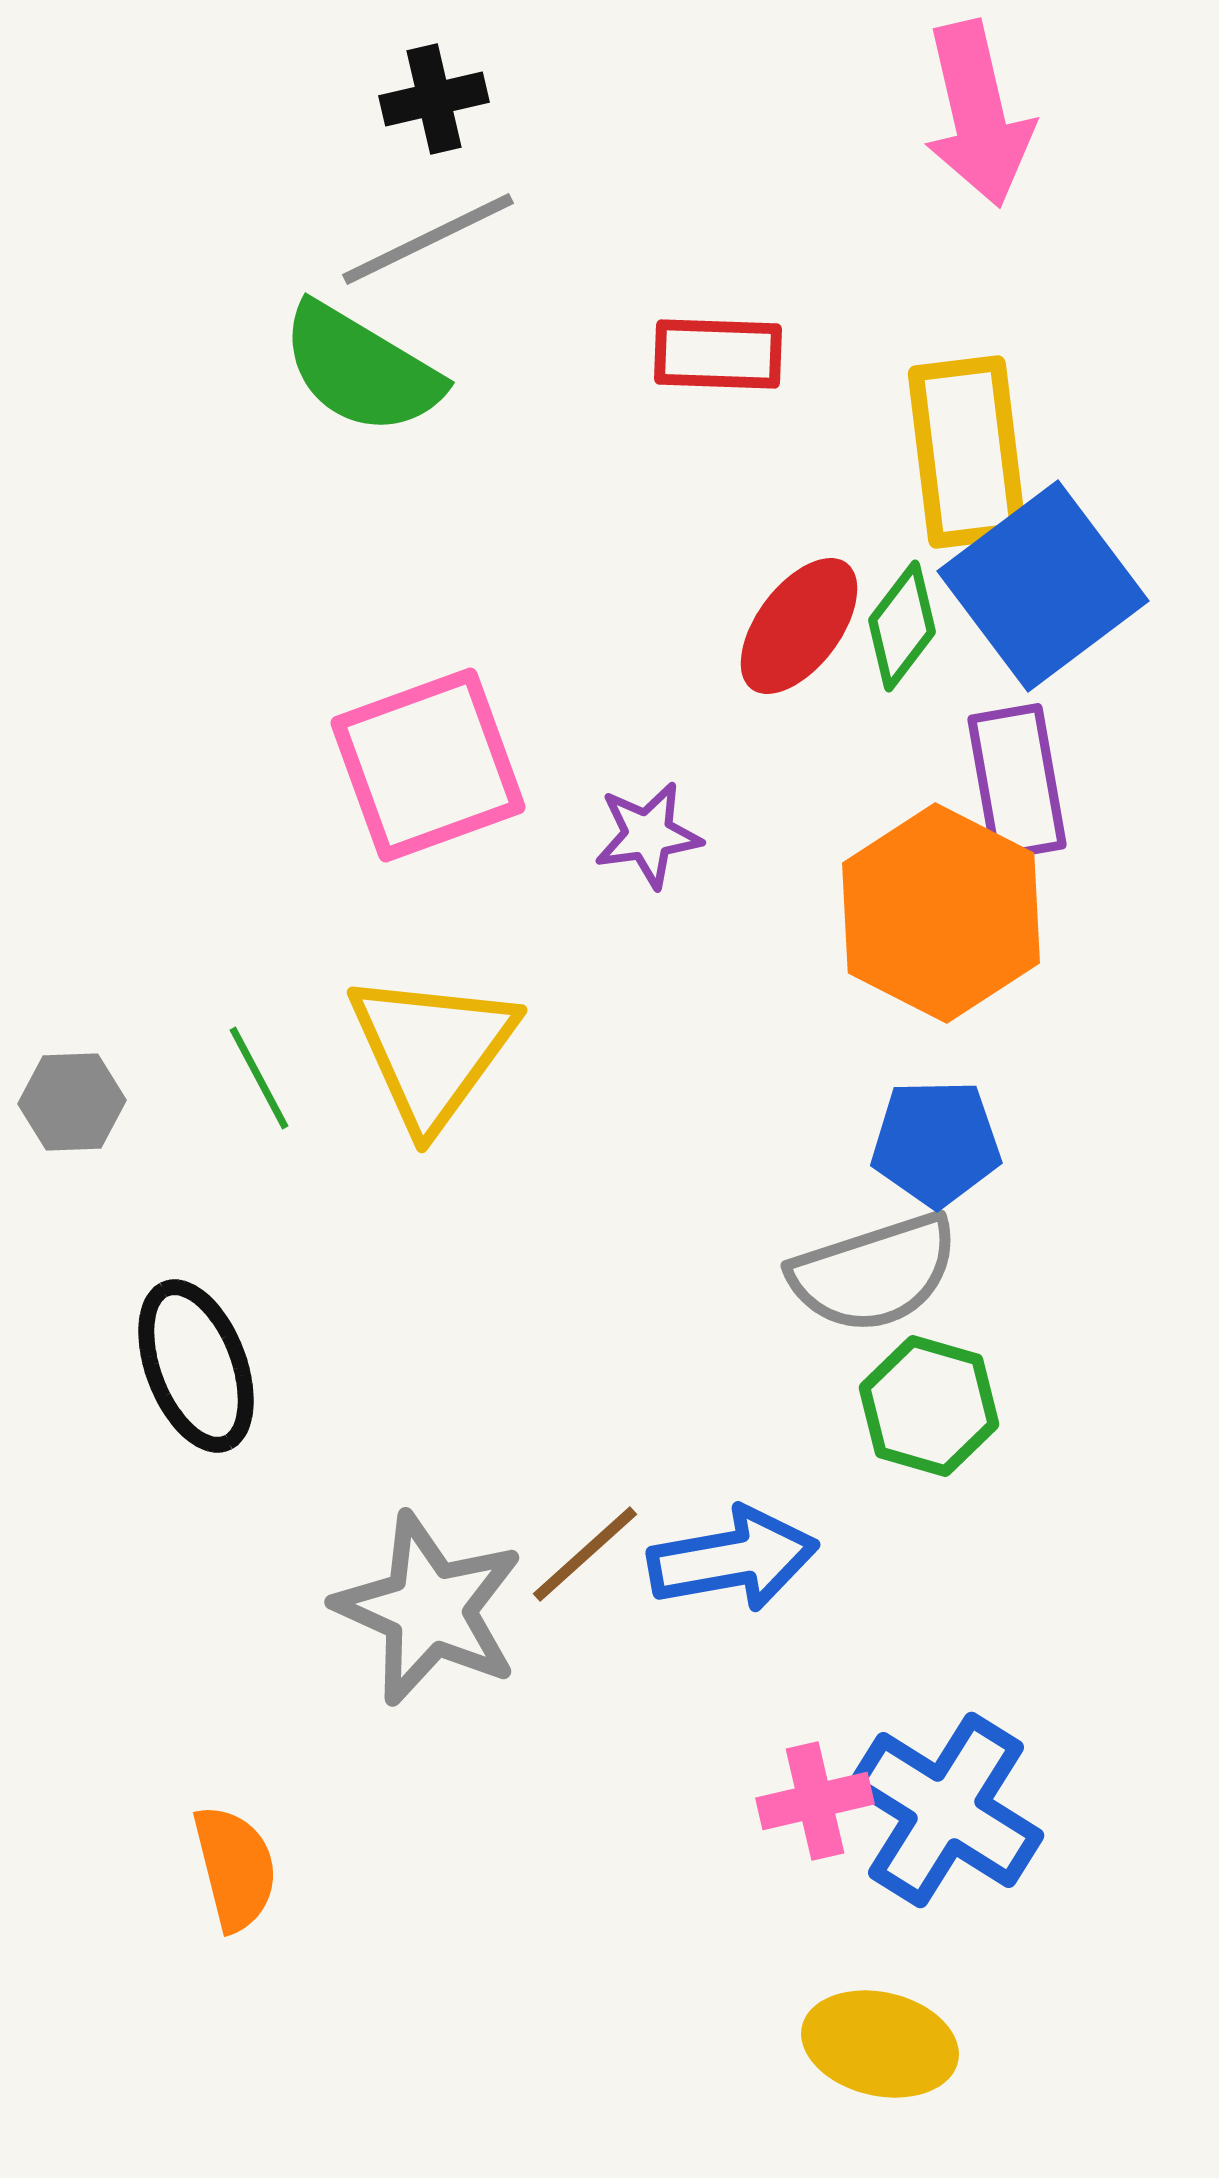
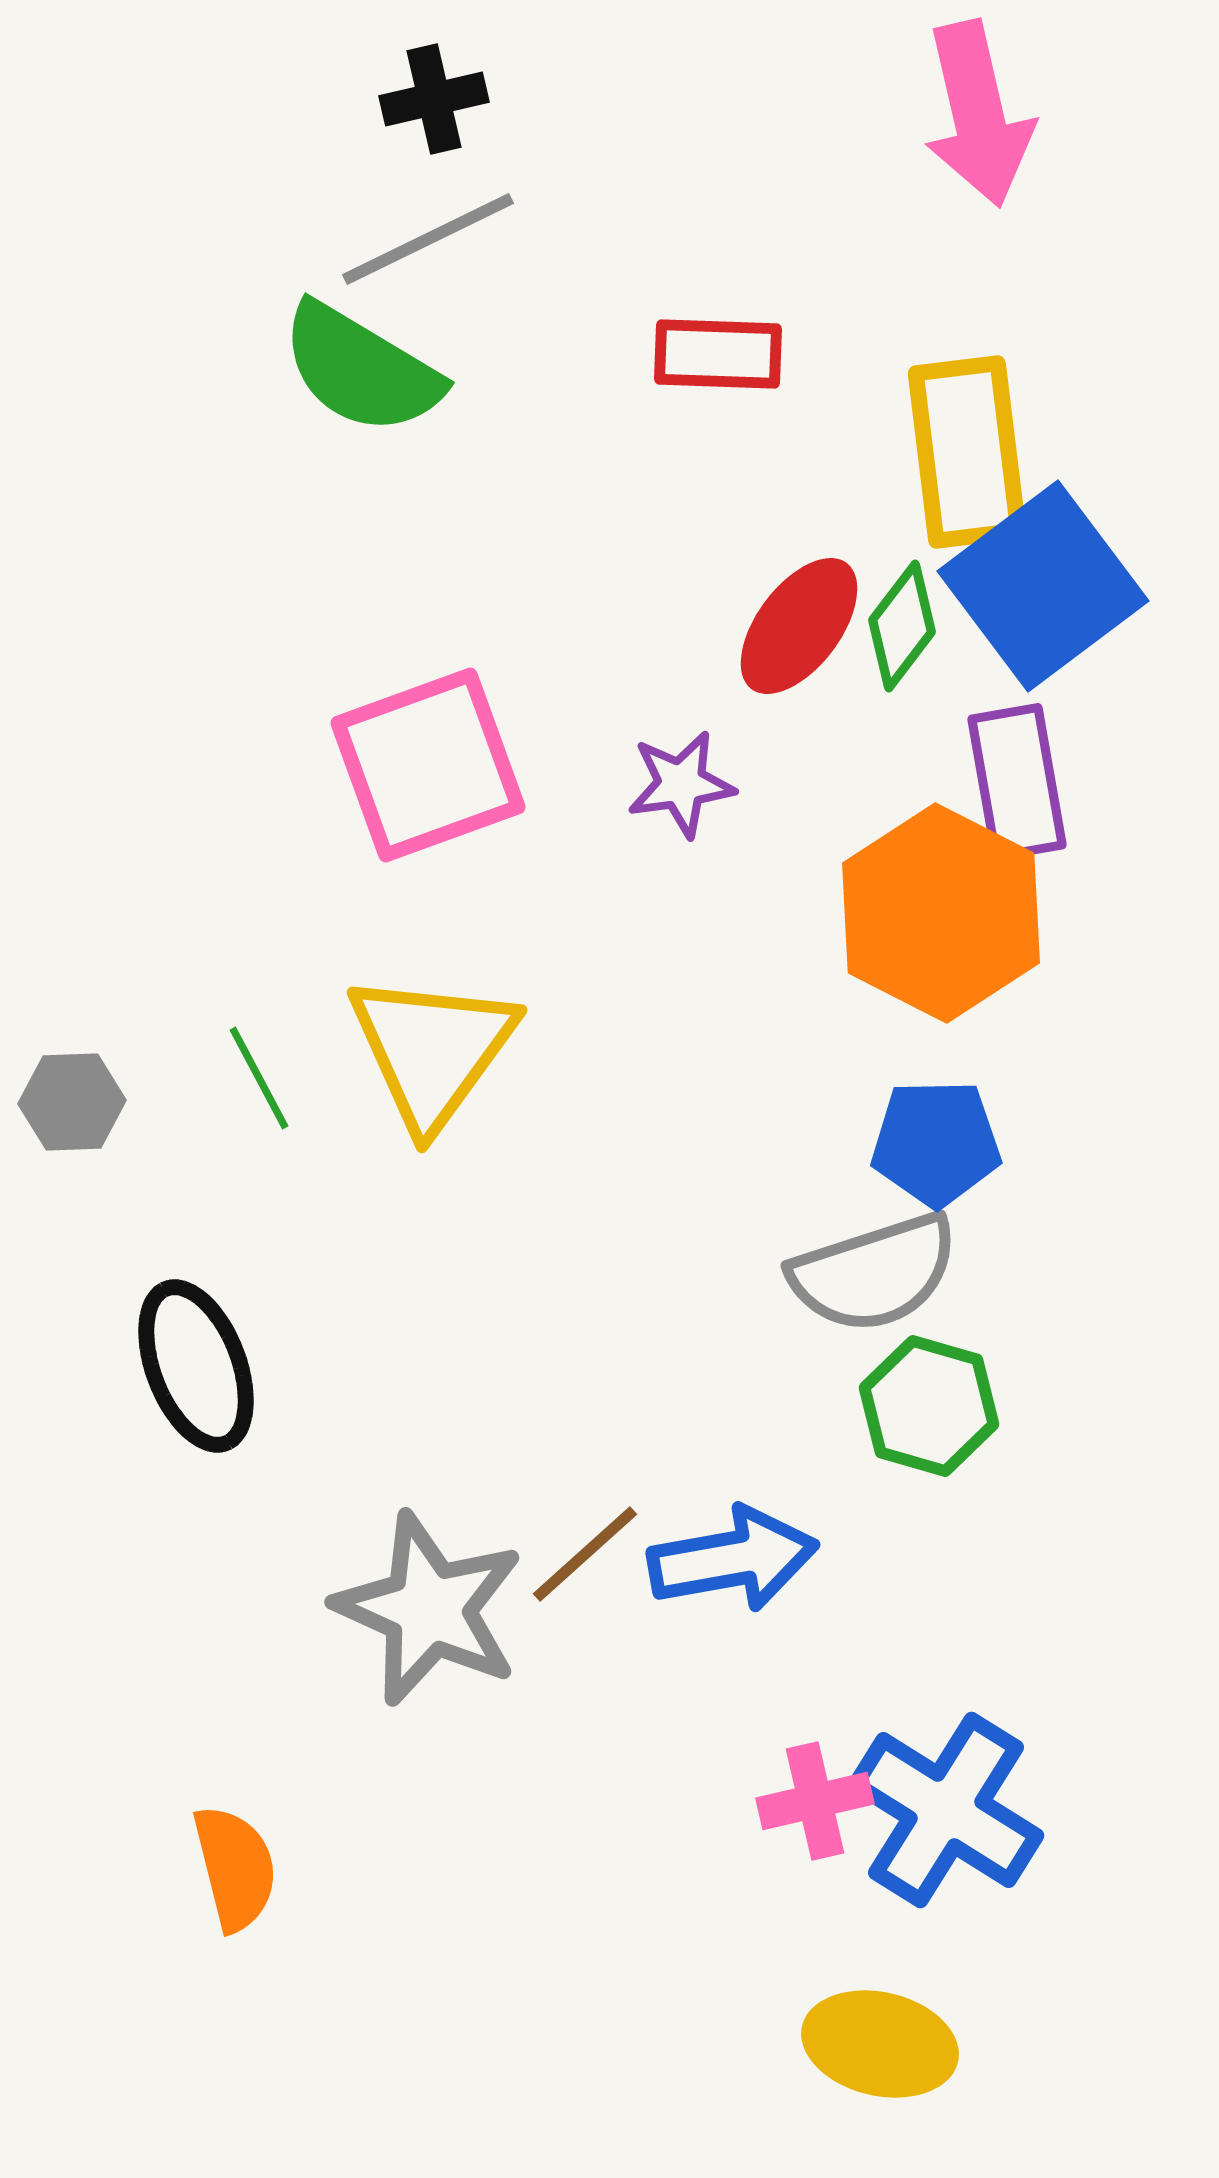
purple star: moved 33 px right, 51 px up
